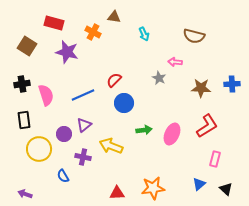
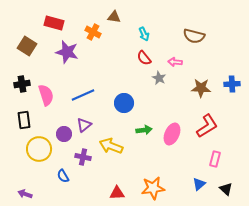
red semicircle: moved 30 px right, 22 px up; rotated 84 degrees counterclockwise
